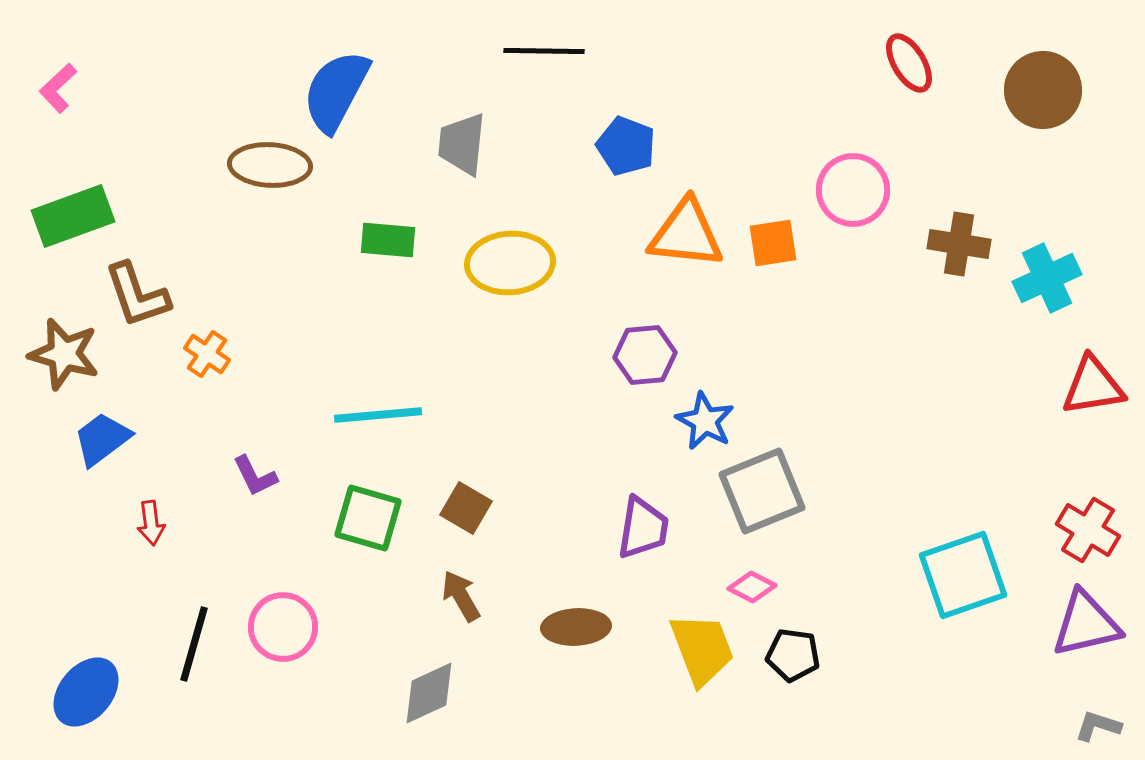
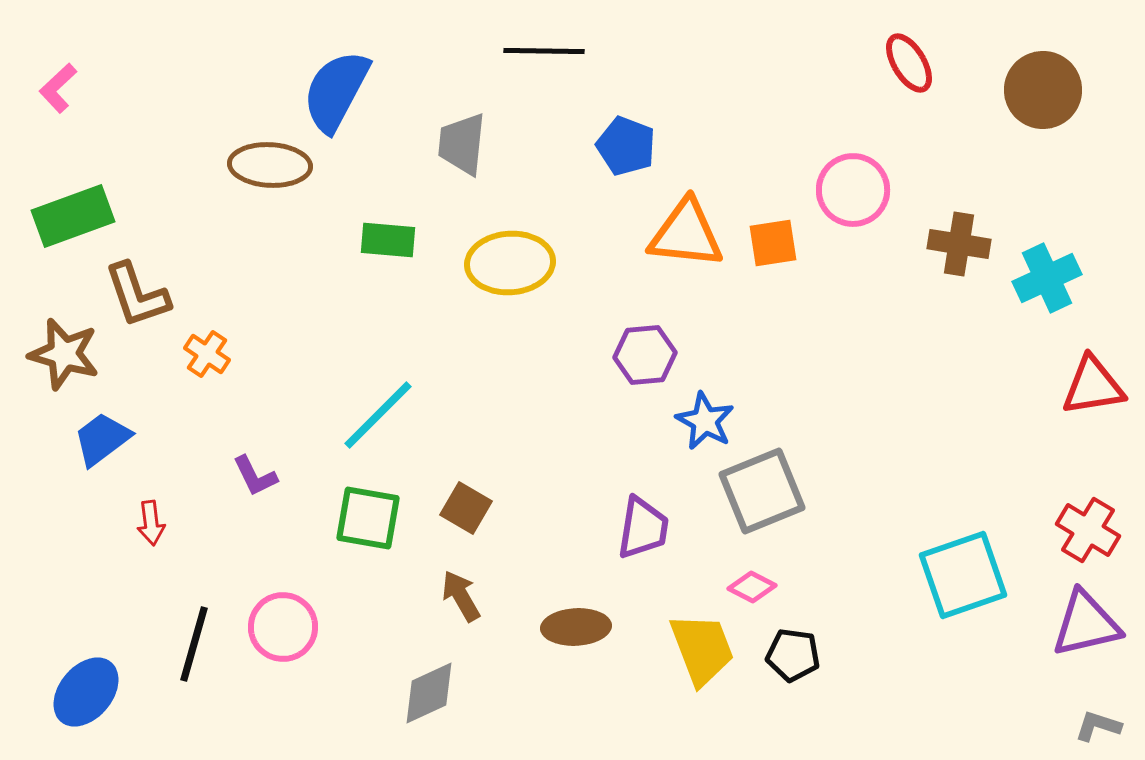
cyan line at (378, 415): rotated 40 degrees counterclockwise
green square at (368, 518): rotated 6 degrees counterclockwise
